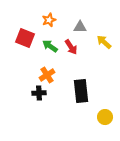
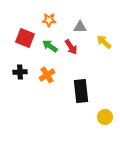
orange star: rotated 24 degrees clockwise
black cross: moved 19 px left, 21 px up
